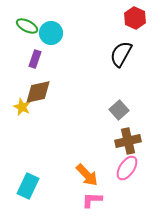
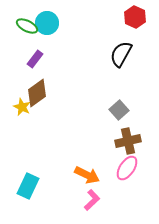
red hexagon: moved 1 px up
cyan circle: moved 4 px left, 10 px up
purple rectangle: rotated 18 degrees clockwise
brown diamond: moved 1 px left, 1 px down; rotated 24 degrees counterclockwise
orange arrow: rotated 20 degrees counterclockwise
pink L-shape: rotated 135 degrees clockwise
